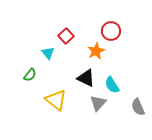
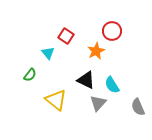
red circle: moved 1 px right
red square: rotated 14 degrees counterclockwise
black triangle: moved 2 px down
